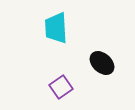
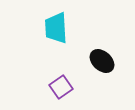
black ellipse: moved 2 px up
